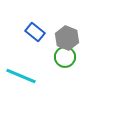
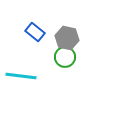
gray hexagon: rotated 10 degrees counterclockwise
cyan line: rotated 16 degrees counterclockwise
